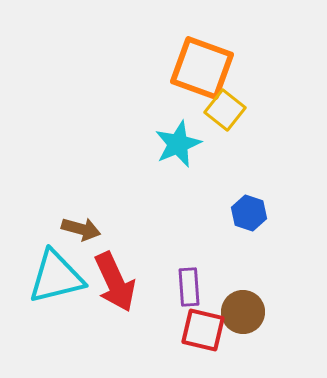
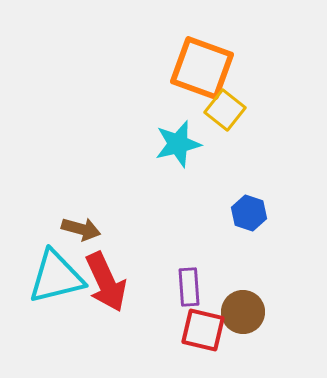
cyan star: rotated 9 degrees clockwise
red arrow: moved 9 px left
